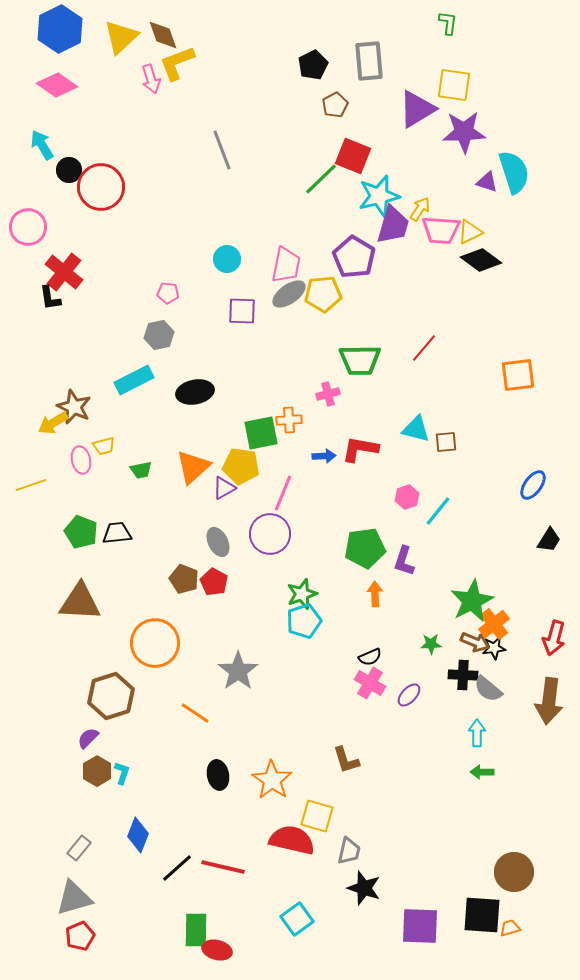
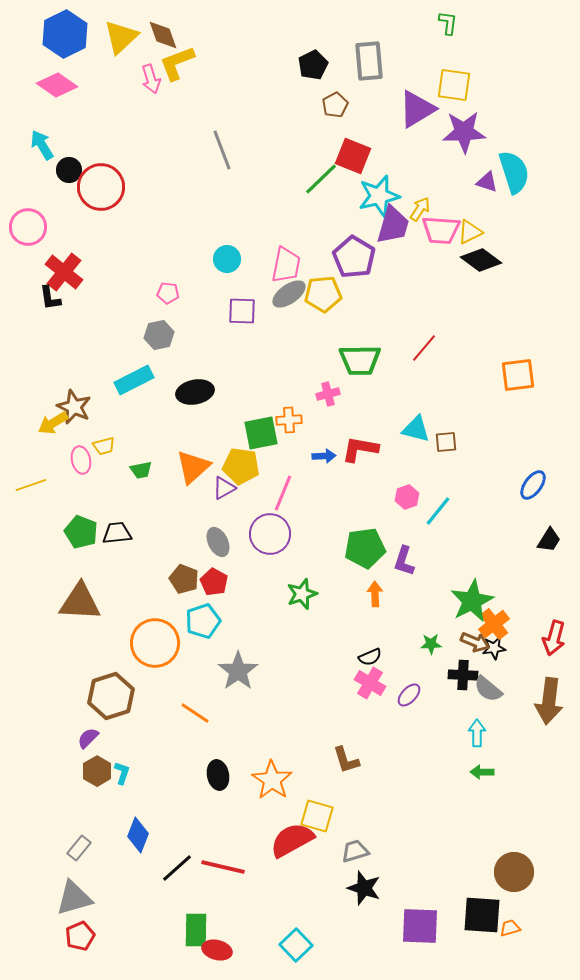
blue hexagon at (60, 29): moved 5 px right, 5 px down
cyan pentagon at (304, 621): moved 101 px left
red semicircle at (292, 840): rotated 42 degrees counterclockwise
gray trapezoid at (349, 851): moved 6 px right; rotated 120 degrees counterclockwise
cyan square at (297, 919): moved 1 px left, 26 px down; rotated 8 degrees counterclockwise
